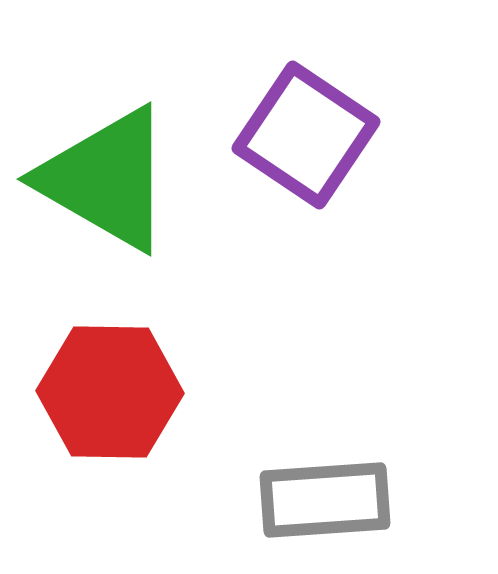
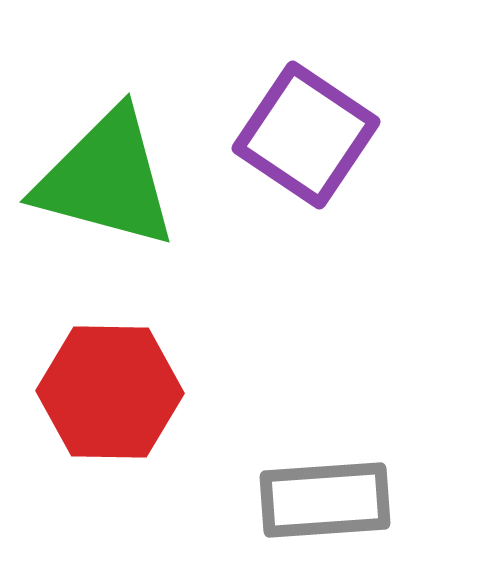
green triangle: rotated 15 degrees counterclockwise
